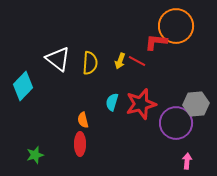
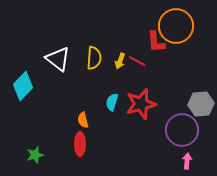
red L-shape: rotated 100 degrees counterclockwise
yellow semicircle: moved 4 px right, 5 px up
gray hexagon: moved 5 px right
purple circle: moved 6 px right, 7 px down
